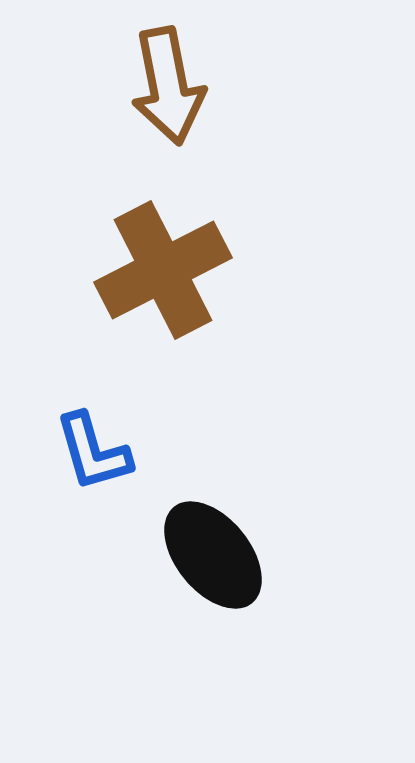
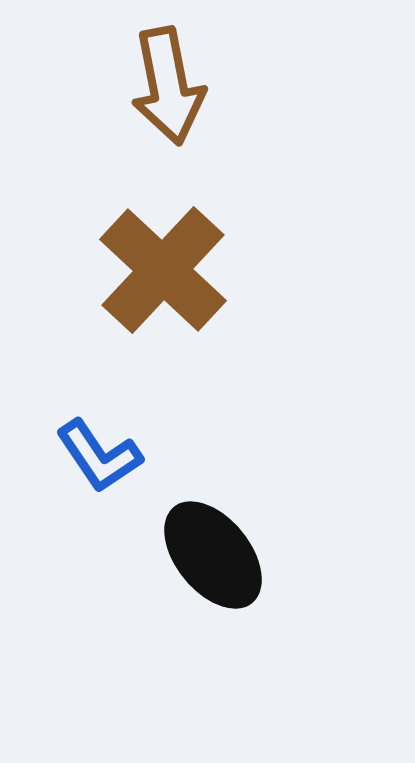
brown cross: rotated 20 degrees counterclockwise
blue L-shape: moved 6 px right, 4 px down; rotated 18 degrees counterclockwise
